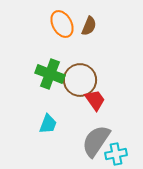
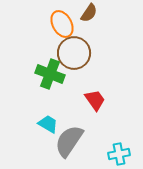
brown semicircle: moved 13 px up; rotated 12 degrees clockwise
brown circle: moved 6 px left, 27 px up
cyan trapezoid: rotated 80 degrees counterclockwise
gray semicircle: moved 27 px left
cyan cross: moved 3 px right
